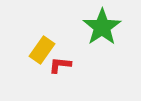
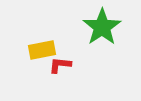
yellow rectangle: rotated 44 degrees clockwise
